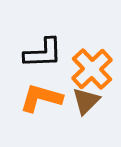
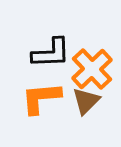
black L-shape: moved 8 px right
orange L-shape: rotated 21 degrees counterclockwise
